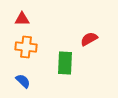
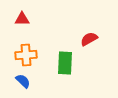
orange cross: moved 8 px down; rotated 10 degrees counterclockwise
